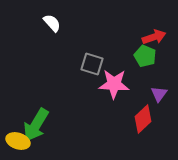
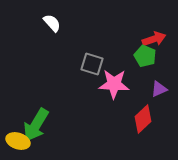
red arrow: moved 2 px down
purple triangle: moved 5 px up; rotated 30 degrees clockwise
